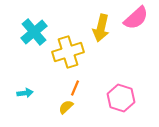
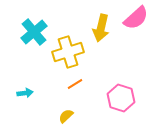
orange line: moved 4 px up; rotated 35 degrees clockwise
yellow semicircle: moved 9 px down
